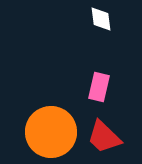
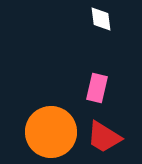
pink rectangle: moved 2 px left, 1 px down
red trapezoid: rotated 12 degrees counterclockwise
